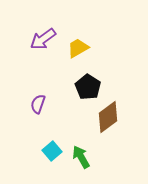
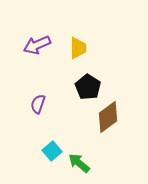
purple arrow: moved 6 px left, 6 px down; rotated 12 degrees clockwise
yellow trapezoid: rotated 120 degrees clockwise
green arrow: moved 2 px left, 6 px down; rotated 20 degrees counterclockwise
